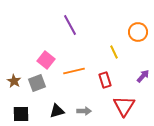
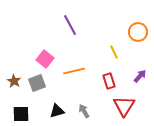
pink square: moved 1 px left, 1 px up
purple arrow: moved 3 px left
red rectangle: moved 4 px right, 1 px down
gray arrow: rotated 120 degrees counterclockwise
